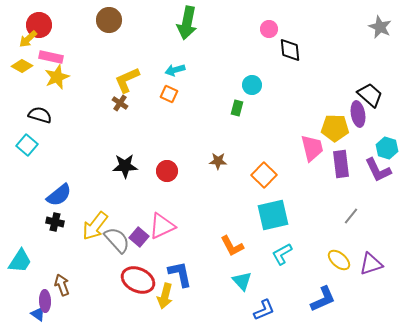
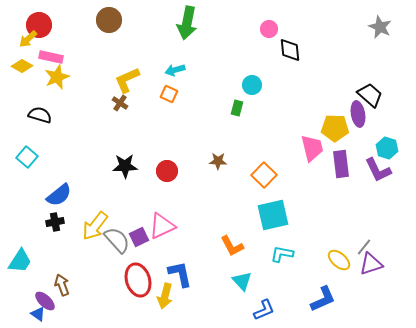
cyan square at (27, 145): moved 12 px down
gray line at (351, 216): moved 13 px right, 31 px down
black cross at (55, 222): rotated 24 degrees counterclockwise
purple square at (139, 237): rotated 24 degrees clockwise
cyan L-shape at (282, 254): rotated 40 degrees clockwise
red ellipse at (138, 280): rotated 48 degrees clockwise
purple ellipse at (45, 301): rotated 45 degrees counterclockwise
